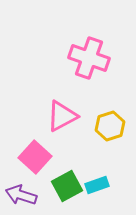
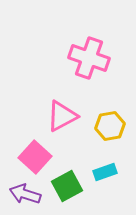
yellow hexagon: rotated 8 degrees clockwise
cyan rectangle: moved 8 px right, 13 px up
purple arrow: moved 4 px right, 1 px up
